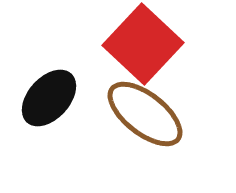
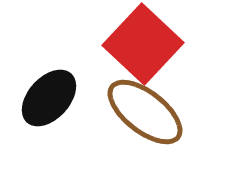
brown ellipse: moved 2 px up
